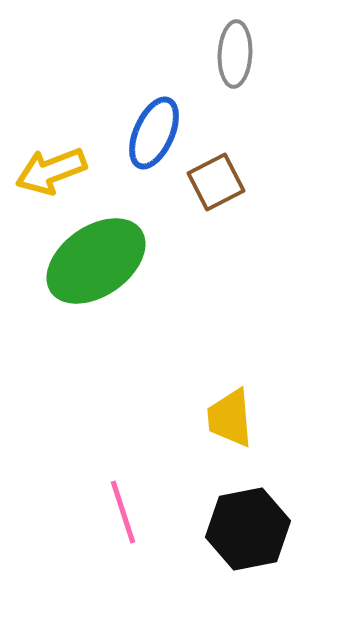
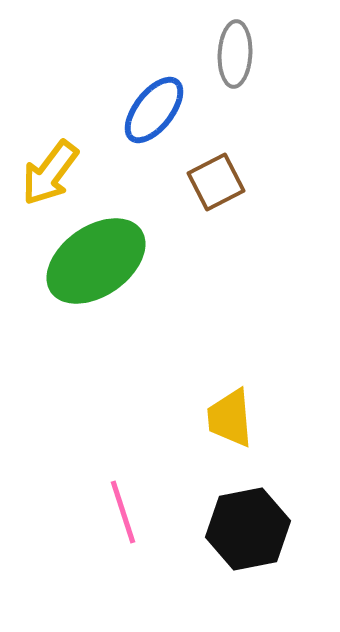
blue ellipse: moved 23 px up; rotated 14 degrees clockwise
yellow arrow: moved 1 px left, 2 px down; rotated 32 degrees counterclockwise
